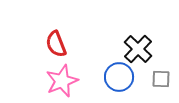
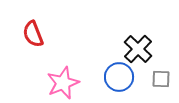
red semicircle: moved 23 px left, 10 px up
pink star: moved 1 px right, 2 px down
